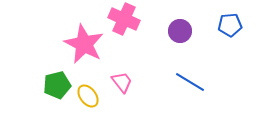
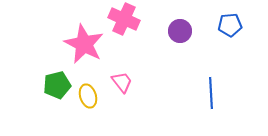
blue line: moved 21 px right, 11 px down; rotated 56 degrees clockwise
yellow ellipse: rotated 20 degrees clockwise
